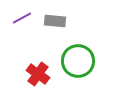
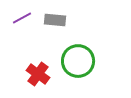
gray rectangle: moved 1 px up
